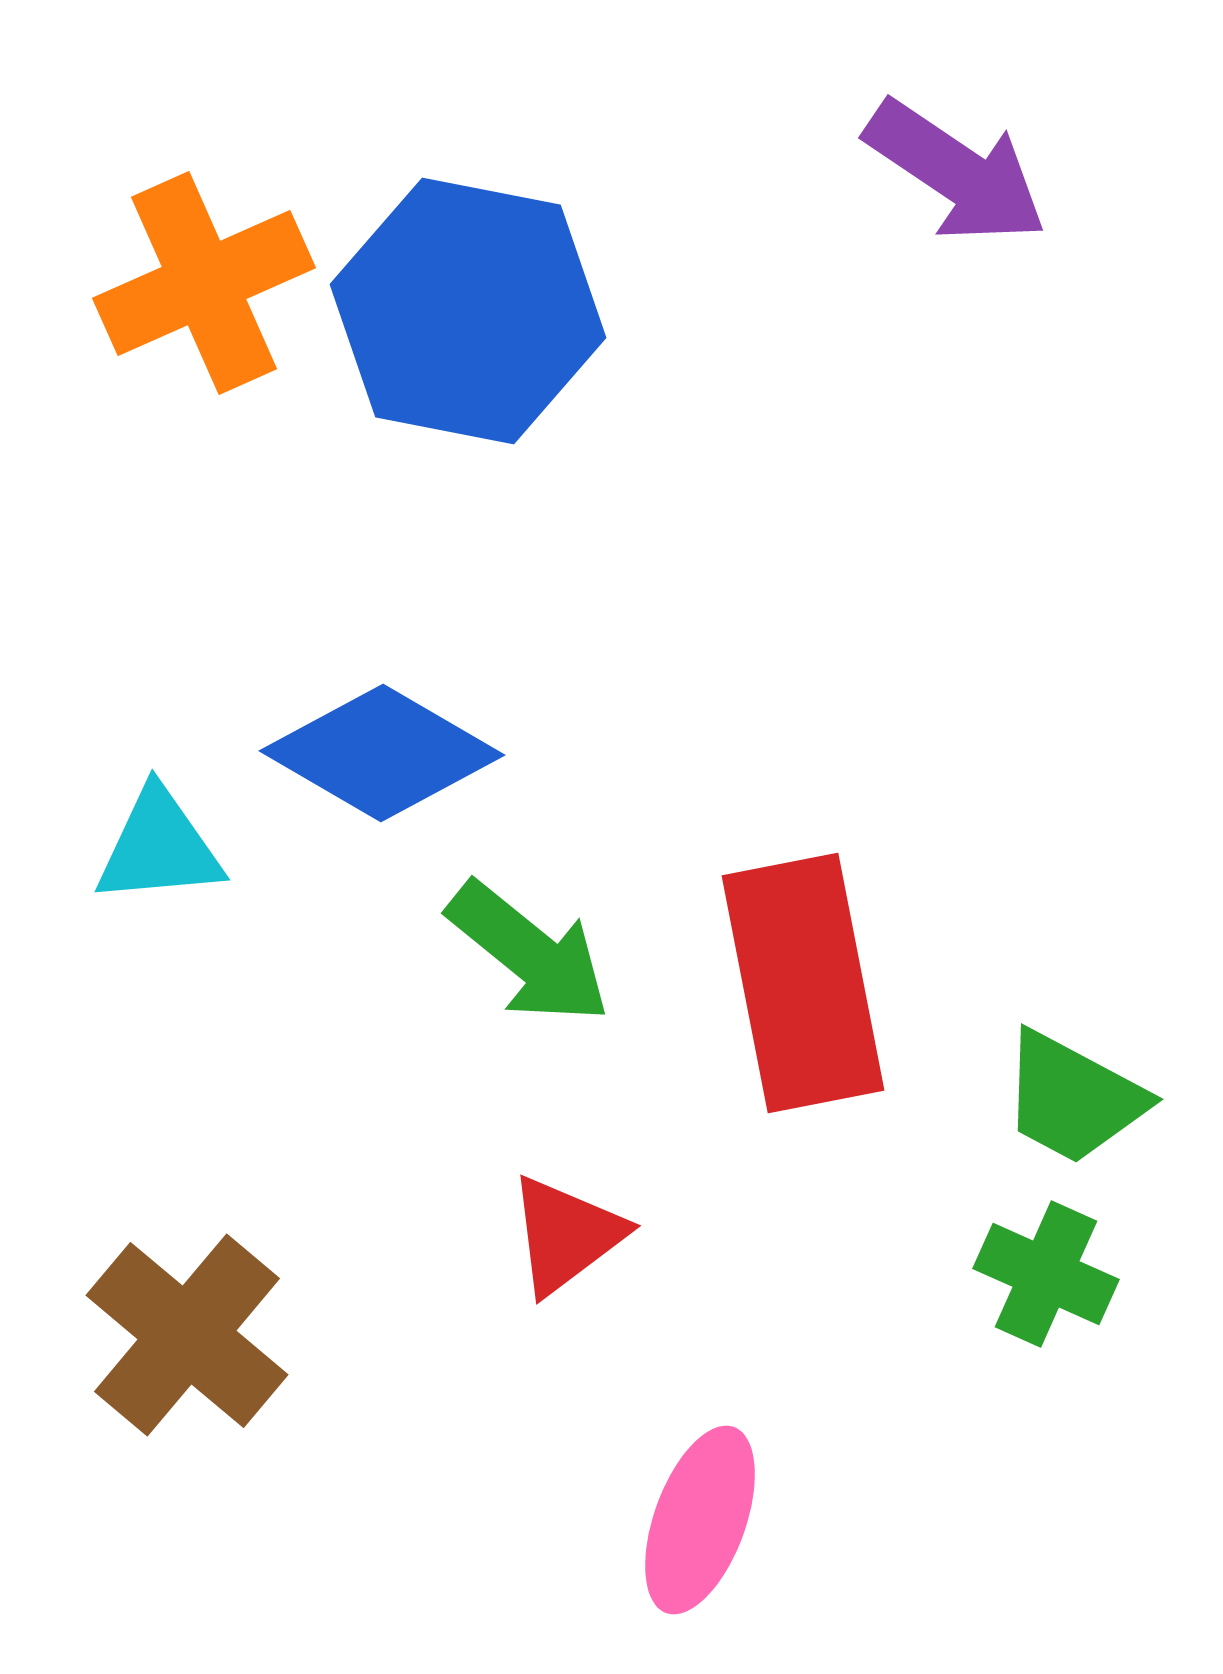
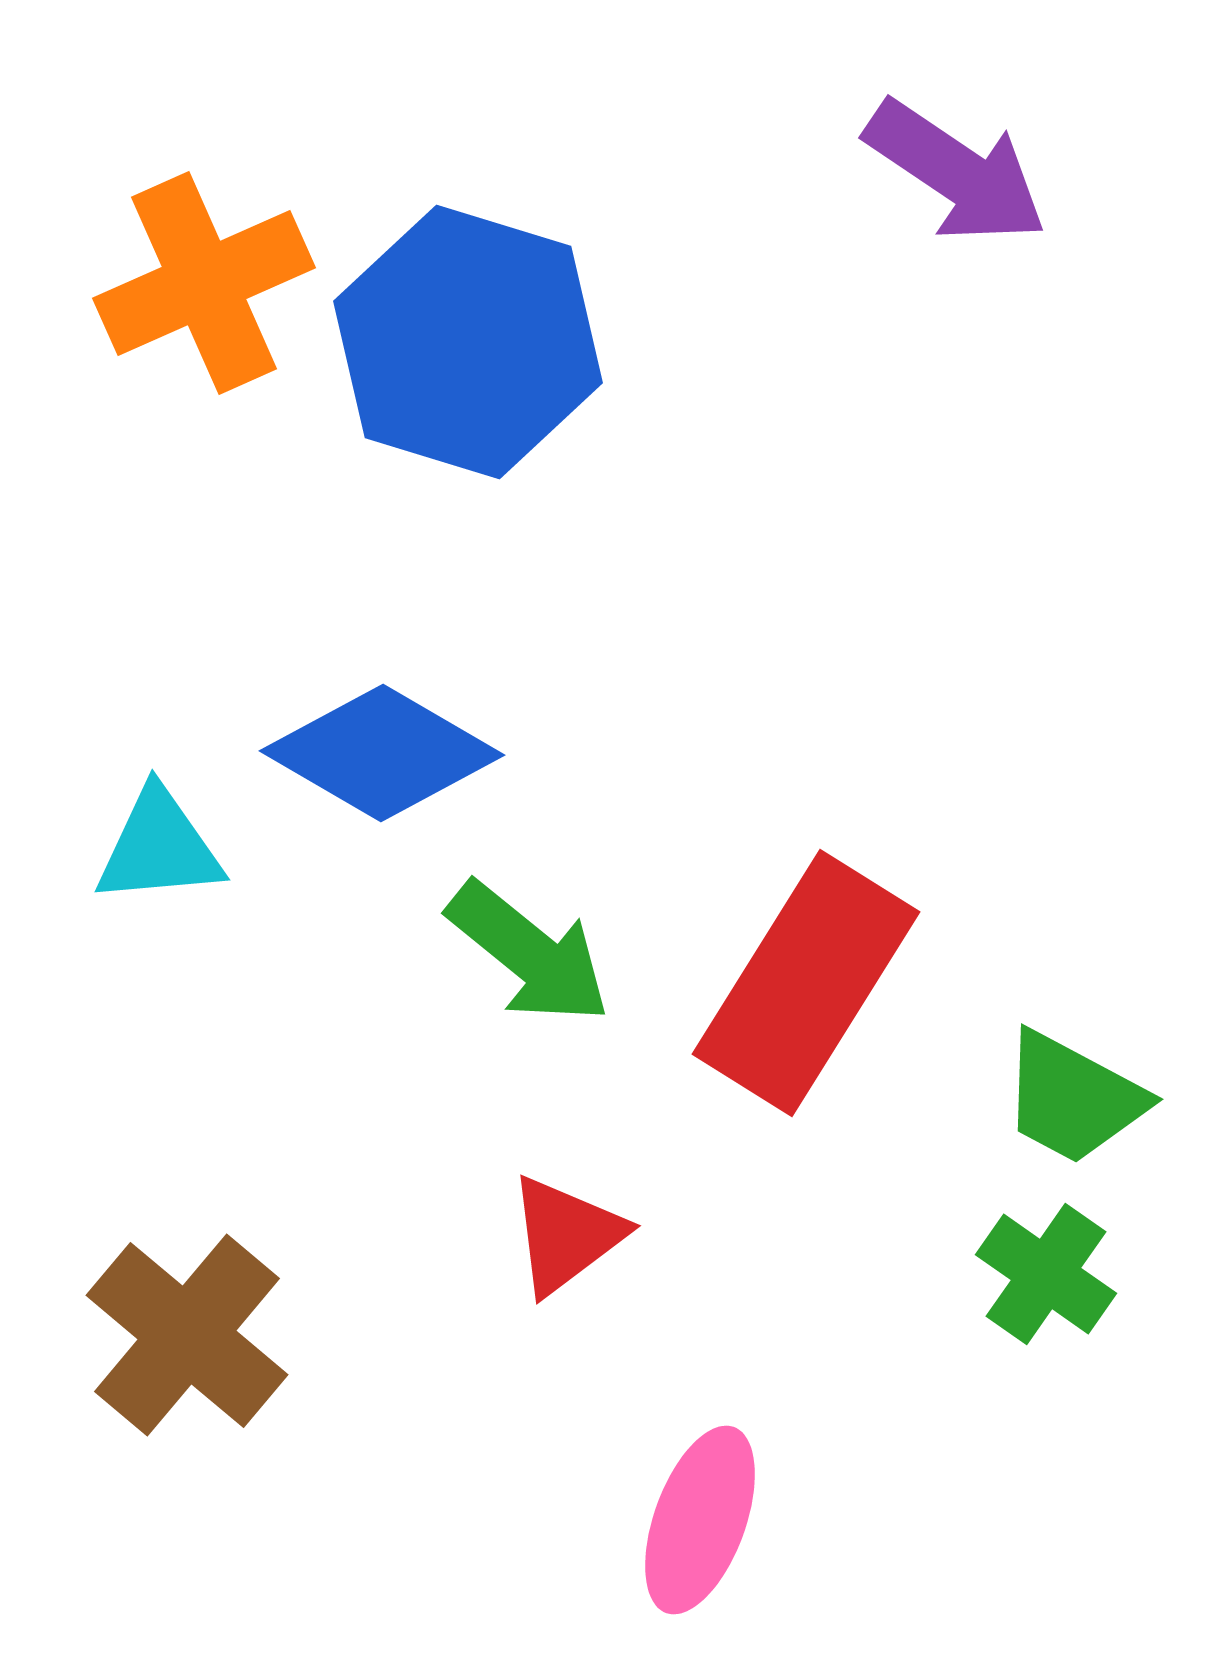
blue hexagon: moved 31 px down; rotated 6 degrees clockwise
red rectangle: moved 3 px right; rotated 43 degrees clockwise
green cross: rotated 11 degrees clockwise
